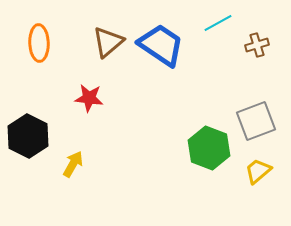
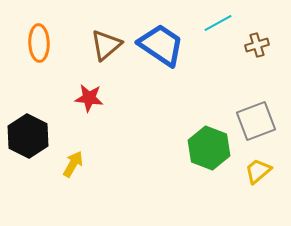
brown triangle: moved 2 px left, 3 px down
